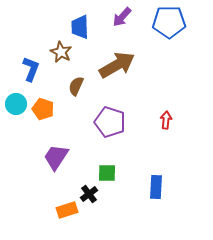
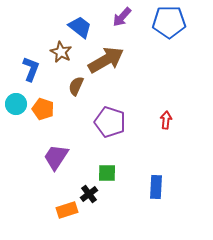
blue trapezoid: rotated 130 degrees clockwise
brown arrow: moved 11 px left, 5 px up
